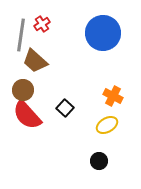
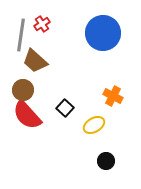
yellow ellipse: moved 13 px left
black circle: moved 7 px right
